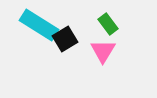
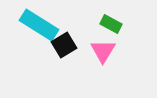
green rectangle: moved 3 px right; rotated 25 degrees counterclockwise
black square: moved 1 px left, 6 px down
